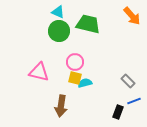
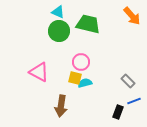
pink circle: moved 6 px right
pink triangle: rotated 15 degrees clockwise
